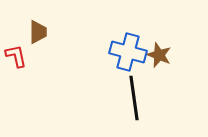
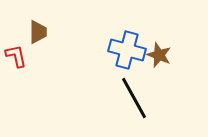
blue cross: moved 1 px left, 2 px up
black line: rotated 21 degrees counterclockwise
